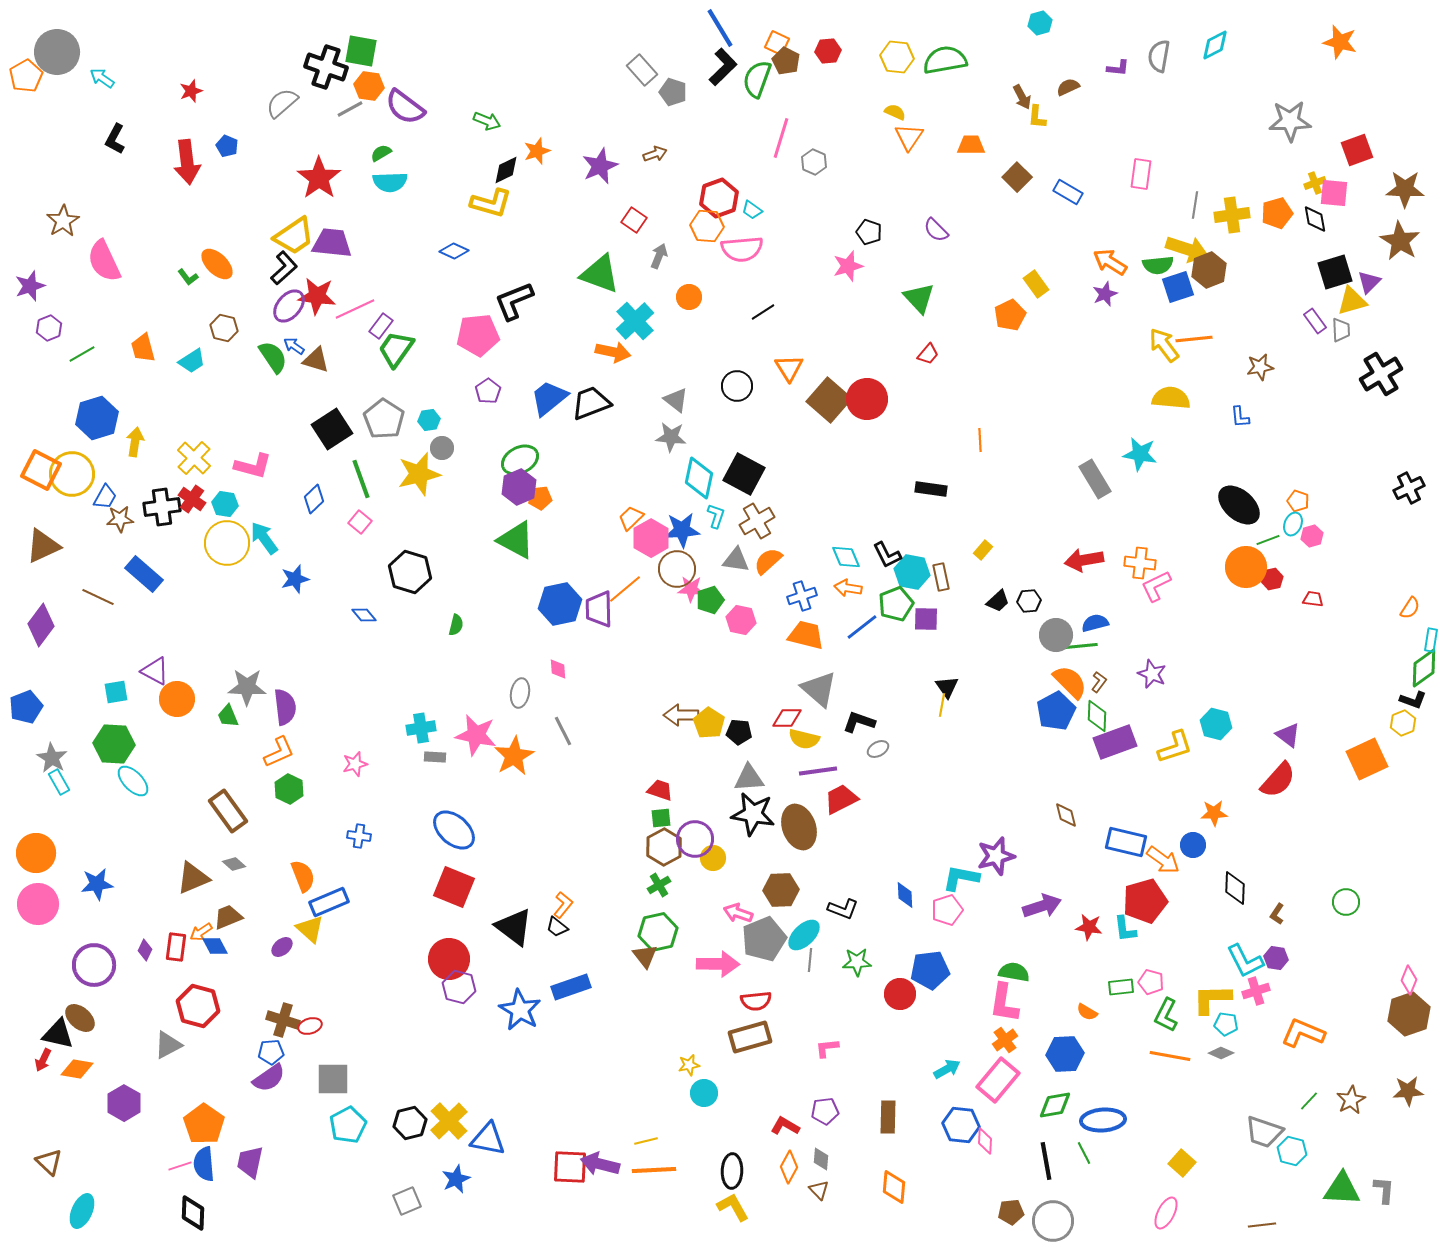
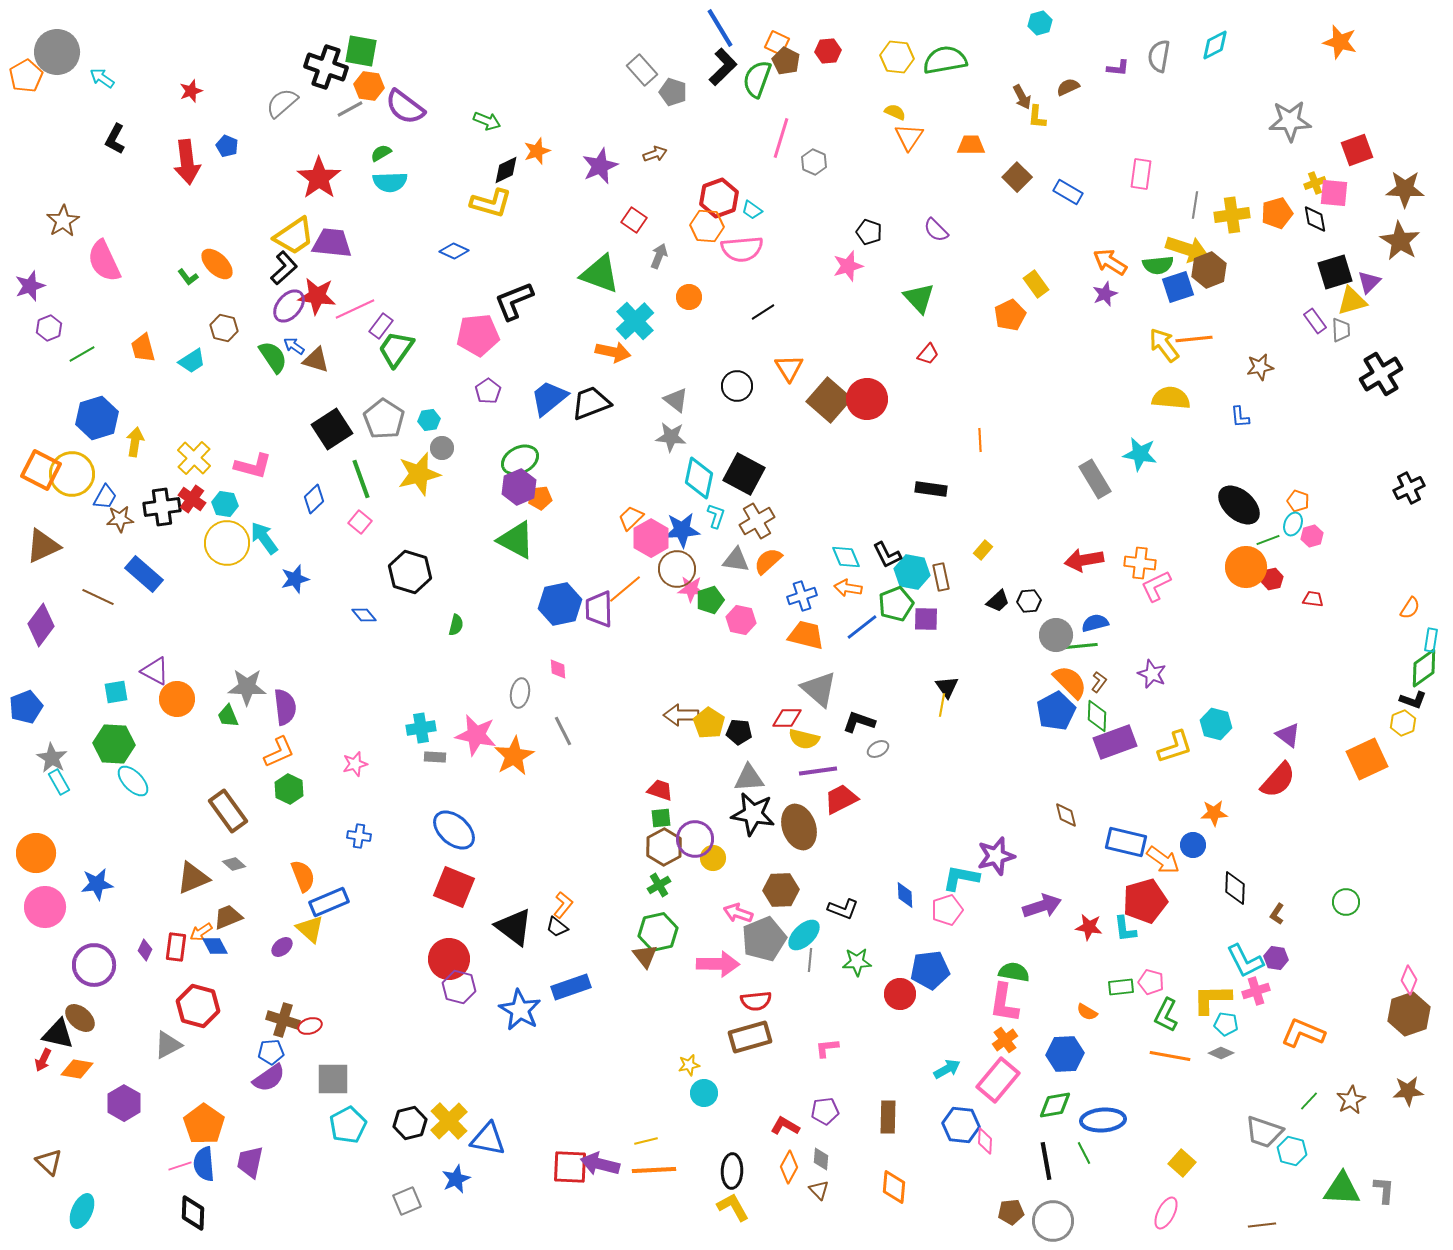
pink circle at (38, 904): moved 7 px right, 3 px down
